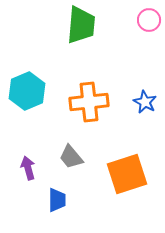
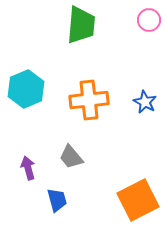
cyan hexagon: moved 1 px left, 2 px up
orange cross: moved 2 px up
orange square: moved 11 px right, 26 px down; rotated 9 degrees counterclockwise
blue trapezoid: rotated 15 degrees counterclockwise
